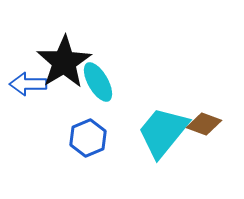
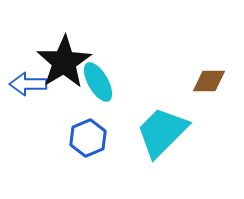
brown diamond: moved 5 px right, 43 px up; rotated 20 degrees counterclockwise
cyan trapezoid: moved 1 px left; rotated 6 degrees clockwise
